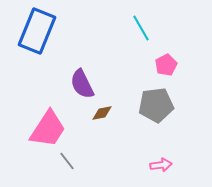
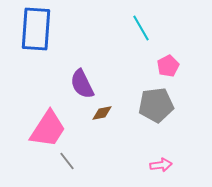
blue rectangle: moved 1 px left, 2 px up; rotated 18 degrees counterclockwise
pink pentagon: moved 2 px right, 1 px down
